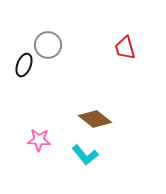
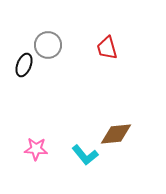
red trapezoid: moved 18 px left
brown diamond: moved 21 px right, 15 px down; rotated 44 degrees counterclockwise
pink star: moved 3 px left, 9 px down
